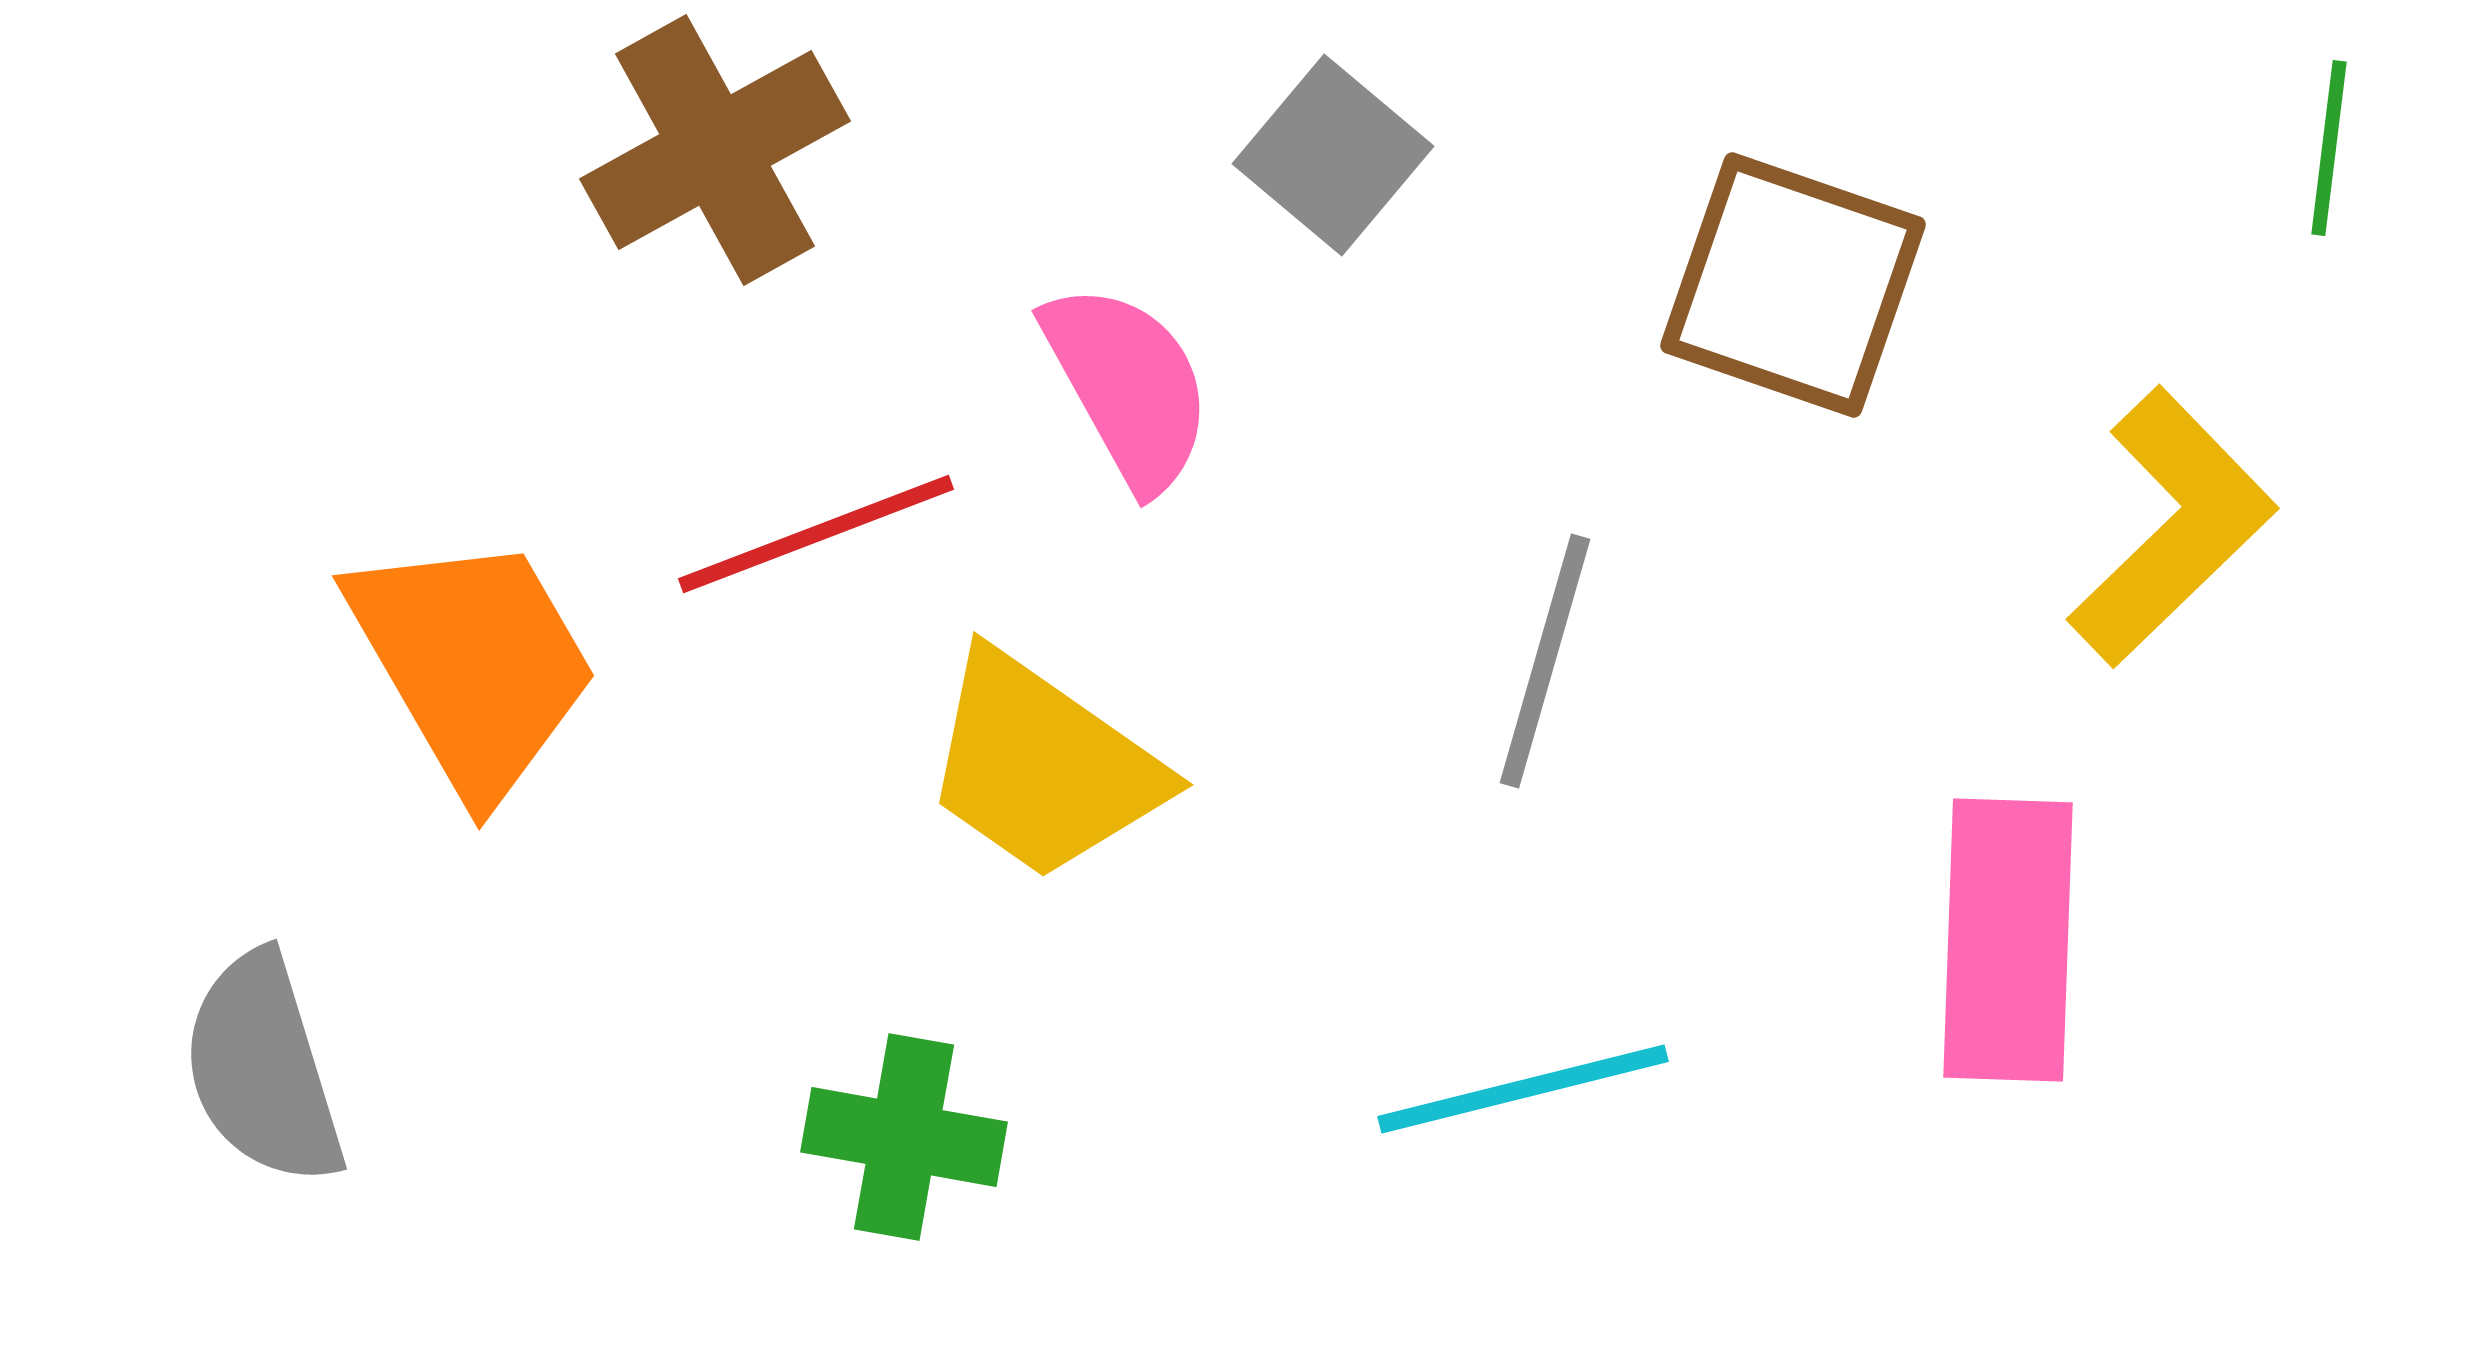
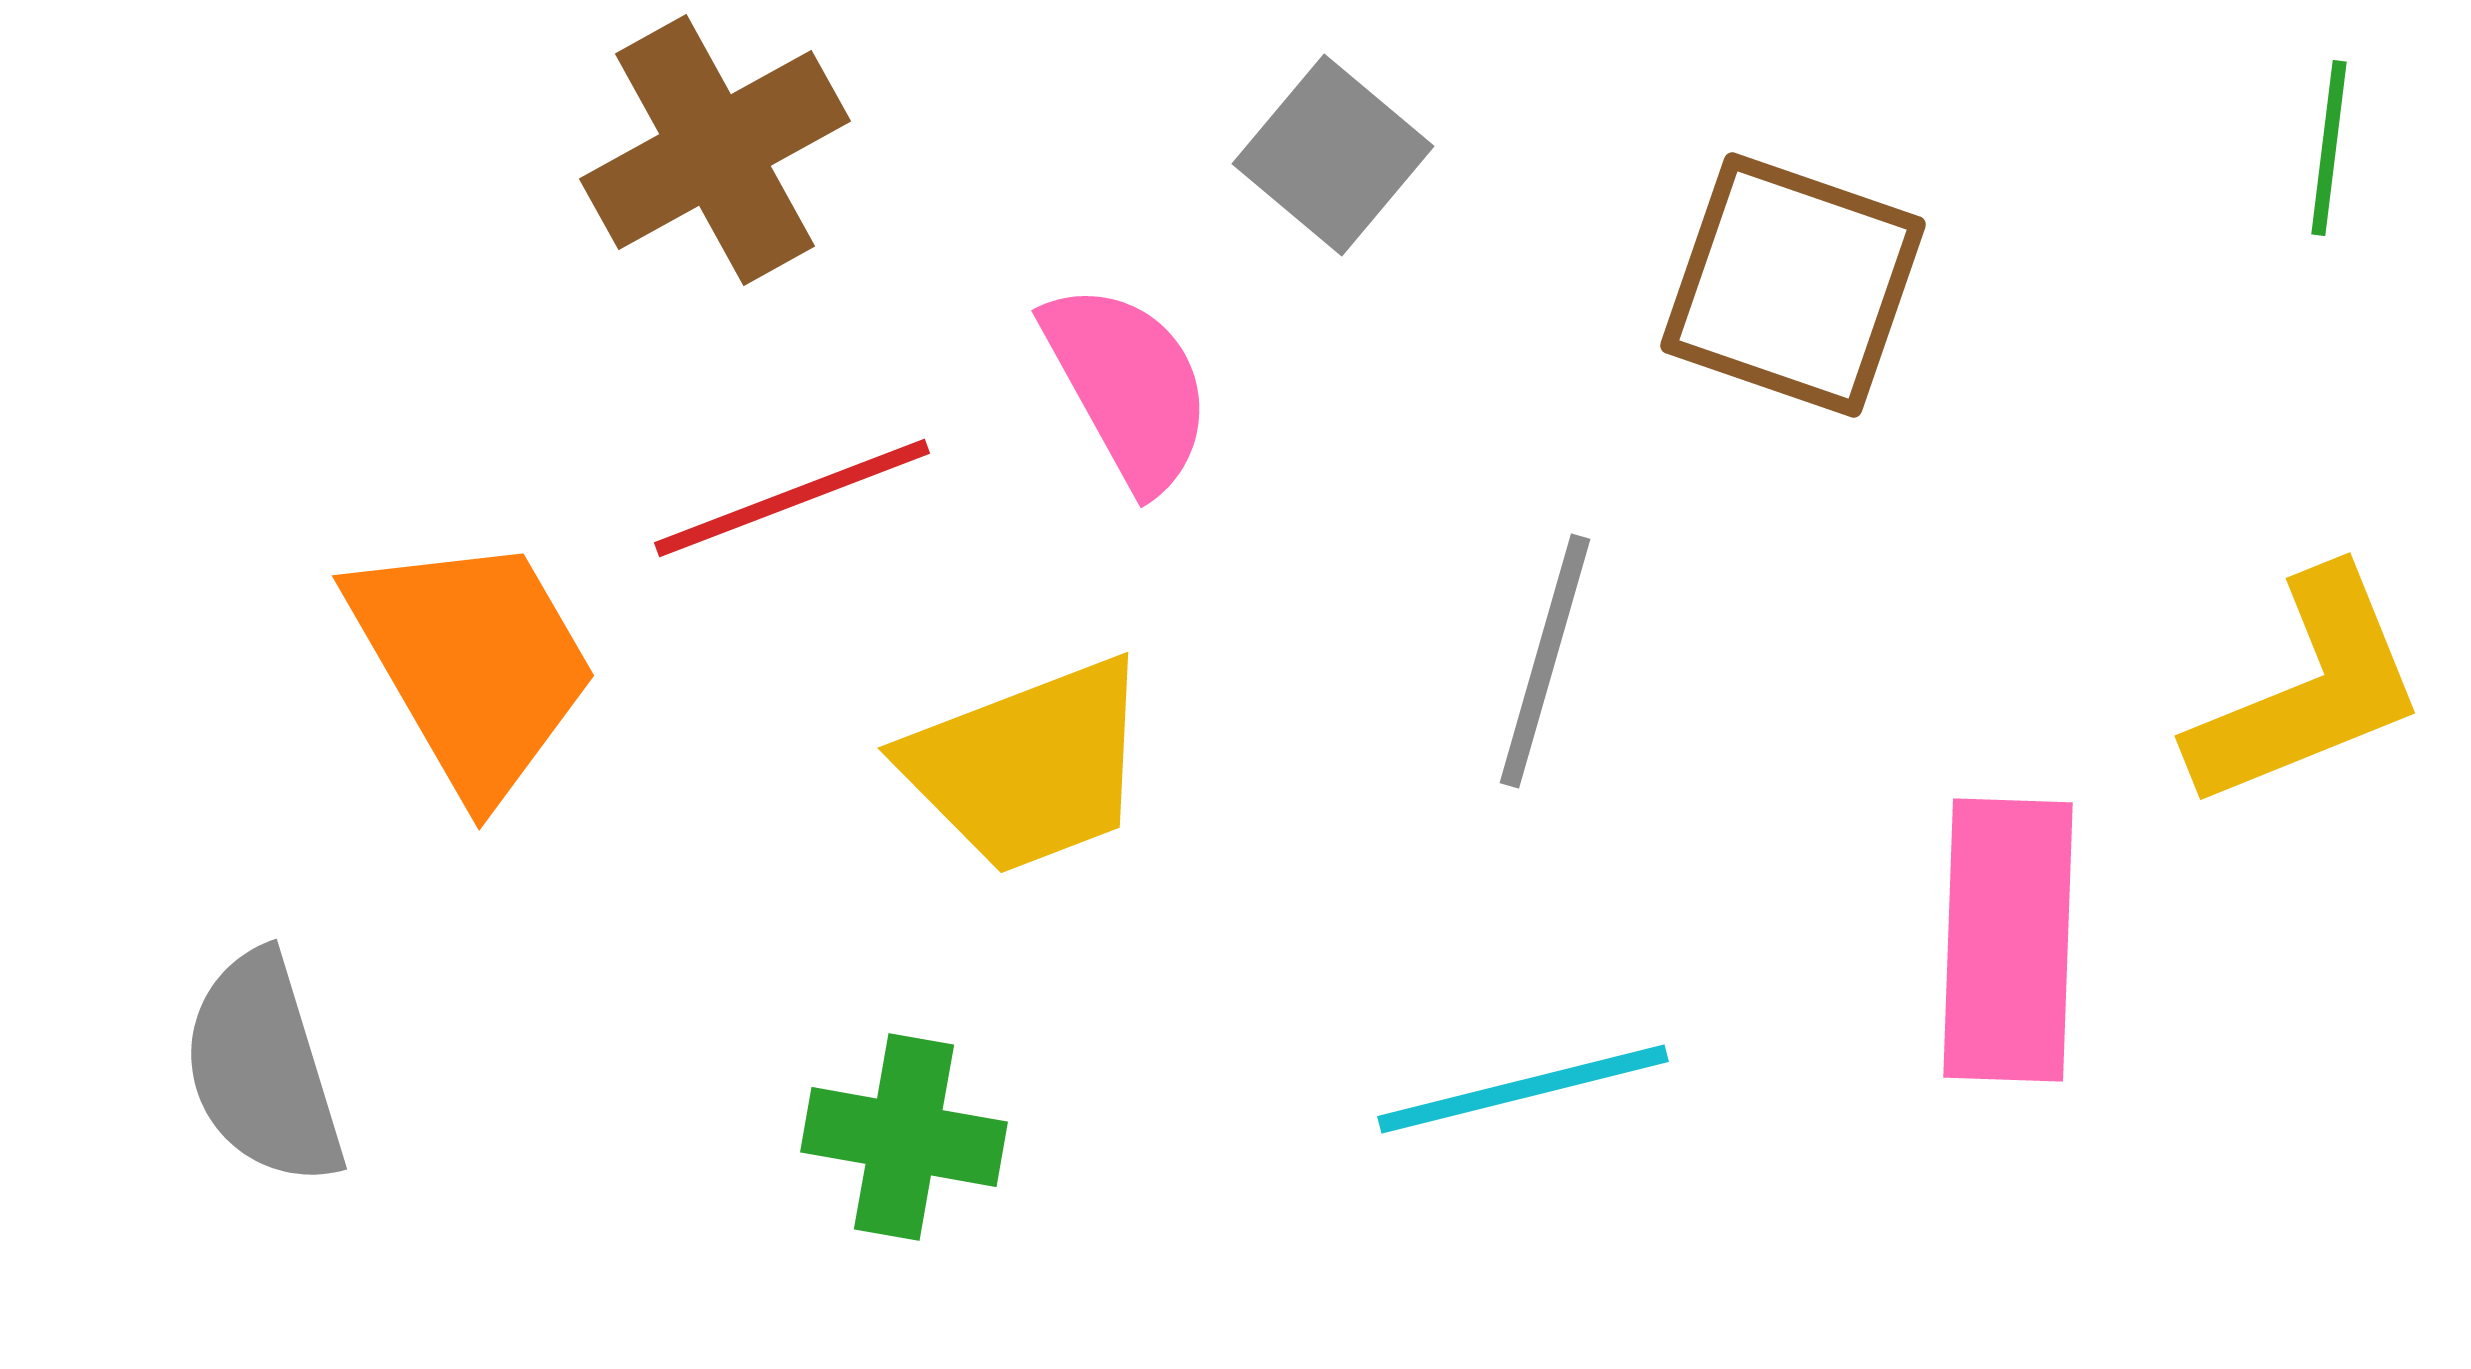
yellow L-shape: moved 136 px right, 163 px down; rotated 22 degrees clockwise
red line: moved 24 px left, 36 px up
yellow trapezoid: moved 15 px left; rotated 56 degrees counterclockwise
